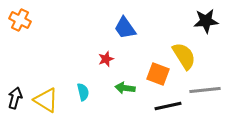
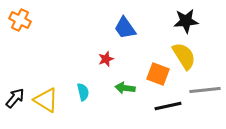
black star: moved 20 px left
black arrow: rotated 25 degrees clockwise
